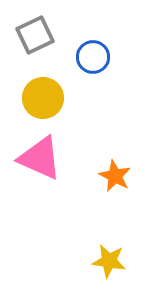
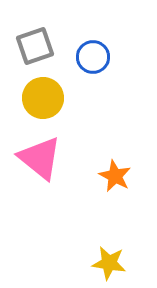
gray square: moved 11 px down; rotated 6 degrees clockwise
pink triangle: rotated 15 degrees clockwise
yellow star: moved 2 px down
